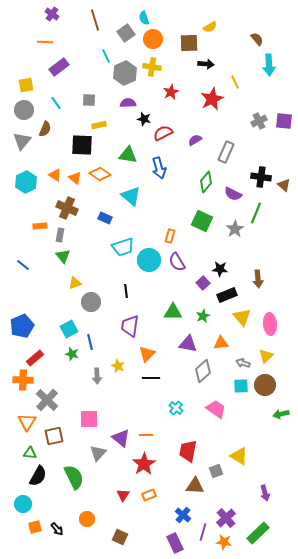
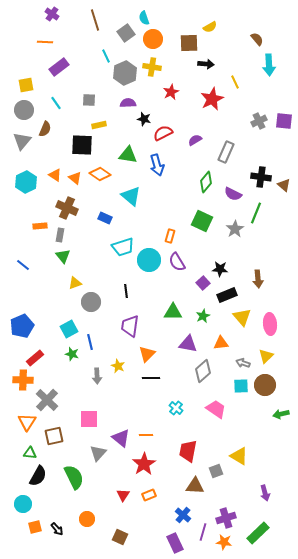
blue arrow at (159, 168): moved 2 px left, 3 px up
purple cross at (226, 518): rotated 24 degrees clockwise
